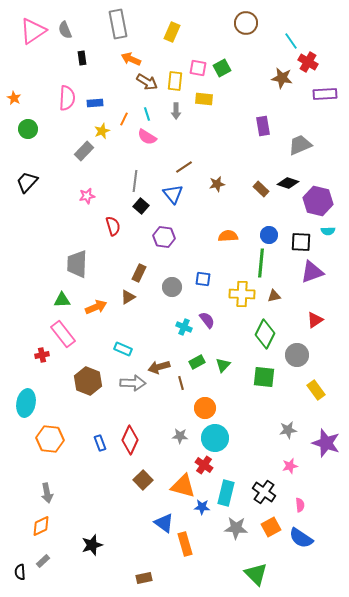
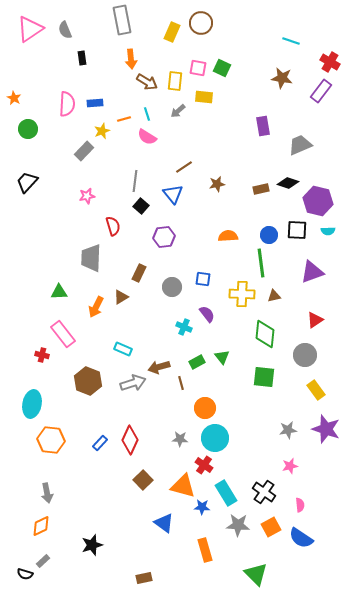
brown circle at (246, 23): moved 45 px left
gray rectangle at (118, 24): moved 4 px right, 4 px up
pink triangle at (33, 31): moved 3 px left, 2 px up
cyan line at (291, 41): rotated 36 degrees counterclockwise
orange arrow at (131, 59): rotated 120 degrees counterclockwise
red cross at (308, 62): moved 22 px right
green square at (222, 68): rotated 36 degrees counterclockwise
purple rectangle at (325, 94): moved 4 px left, 3 px up; rotated 50 degrees counterclockwise
pink semicircle at (67, 98): moved 6 px down
yellow rectangle at (204, 99): moved 2 px up
gray arrow at (176, 111): moved 2 px right; rotated 49 degrees clockwise
orange line at (124, 119): rotated 48 degrees clockwise
brown rectangle at (261, 189): rotated 56 degrees counterclockwise
purple hexagon at (164, 237): rotated 15 degrees counterclockwise
black square at (301, 242): moved 4 px left, 12 px up
green line at (261, 263): rotated 12 degrees counterclockwise
gray trapezoid at (77, 264): moved 14 px right, 6 px up
brown triangle at (128, 297): moved 7 px left
green triangle at (62, 300): moved 3 px left, 8 px up
orange arrow at (96, 307): rotated 140 degrees clockwise
purple semicircle at (207, 320): moved 6 px up
green diamond at (265, 334): rotated 20 degrees counterclockwise
red cross at (42, 355): rotated 24 degrees clockwise
gray circle at (297, 355): moved 8 px right
green triangle at (223, 365): moved 1 px left, 8 px up; rotated 21 degrees counterclockwise
gray arrow at (133, 383): rotated 20 degrees counterclockwise
cyan ellipse at (26, 403): moved 6 px right, 1 px down
gray star at (180, 436): moved 3 px down
orange hexagon at (50, 439): moved 1 px right, 1 px down
blue rectangle at (100, 443): rotated 63 degrees clockwise
purple star at (326, 443): moved 14 px up
cyan rectangle at (226, 493): rotated 45 degrees counterclockwise
gray star at (236, 528): moved 2 px right, 3 px up
orange rectangle at (185, 544): moved 20 px right, 6 px down
black semicircle at (20, 572): moved 5 px right, 2 px down; rotated 70 degrees counterclockwise
